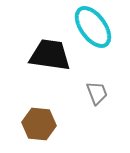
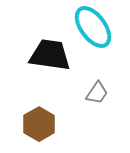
gray trapezoid: rotated 55 degrees clockwise
brown hexagon: rotated 24 degrees clockwise
